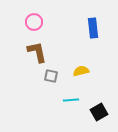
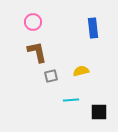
pink circle: moved 1 px left
gray square: rotated 24 degrees counterclockwise
black square: rotated 30 degrees clockwise
